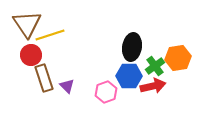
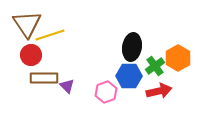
orange hexagon: rotated 20 degrees counterclockwise
brown rectangle: rotated 72 degrees counterclockwise
red arrow: moved 6 px right, 5 px down
